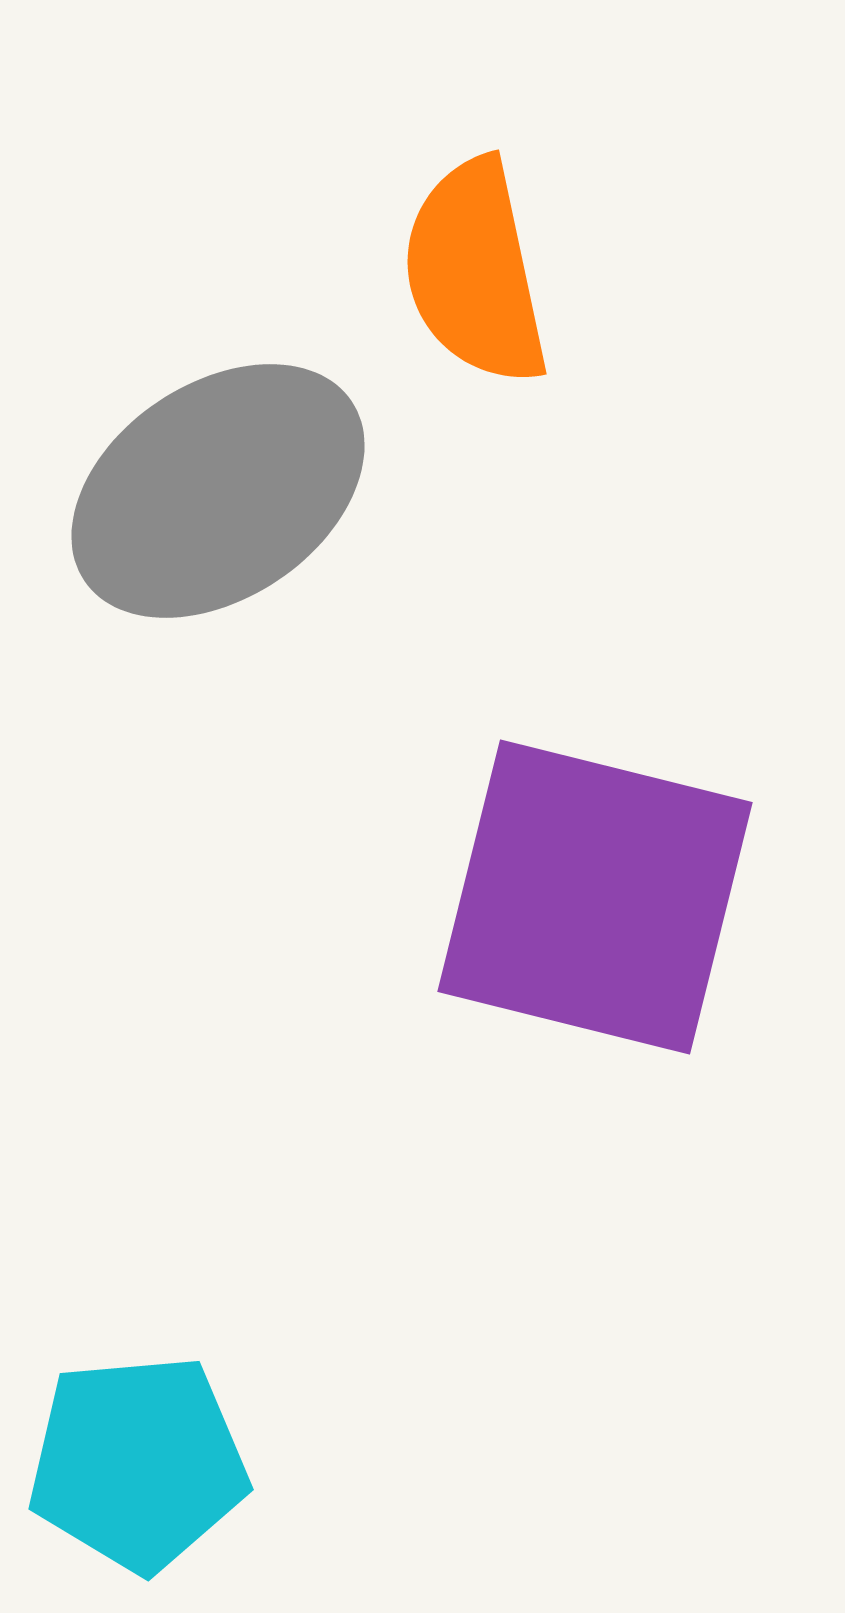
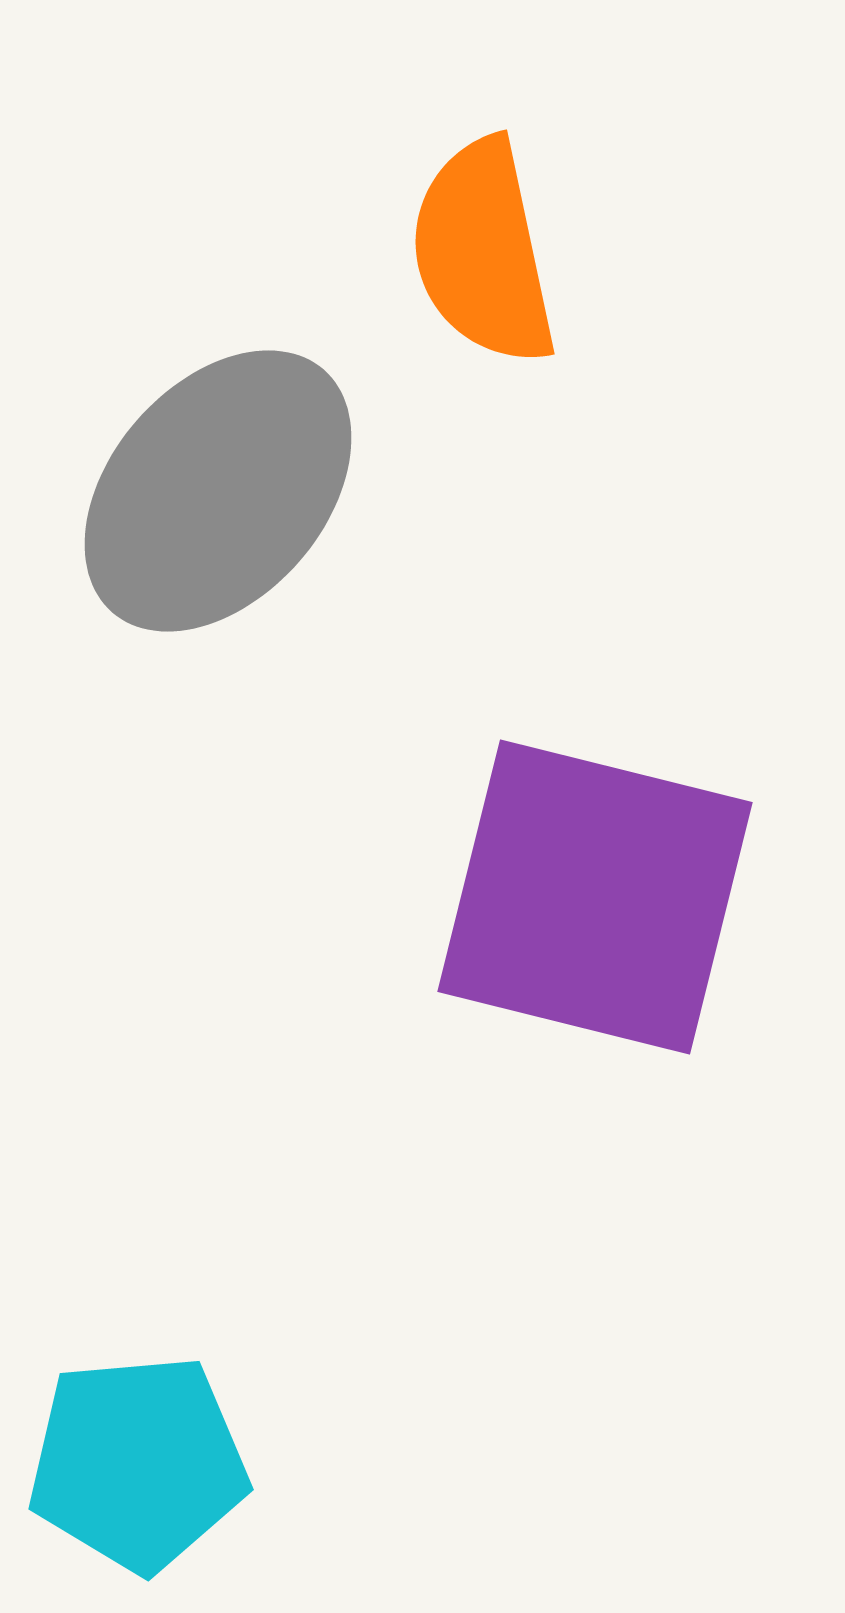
orange semicircle: moved 8 px right, 20 px up
gray ellipse: rotated 15 degrees counterclockwise
